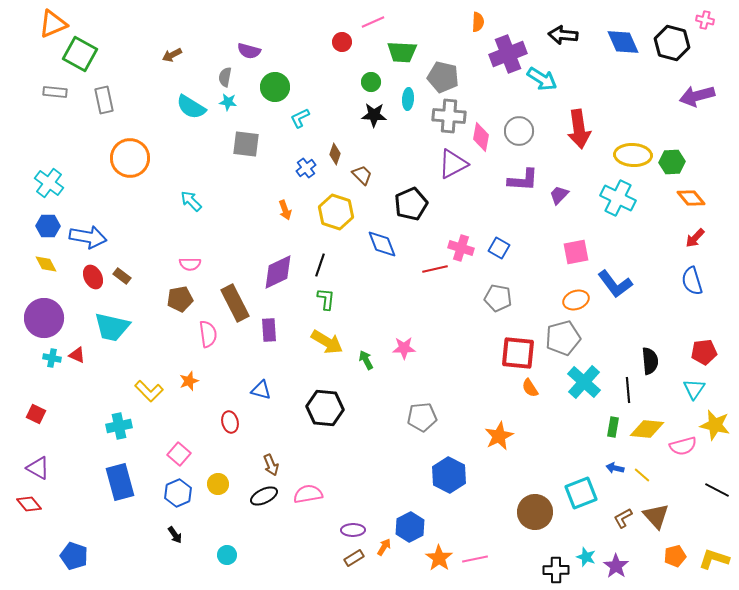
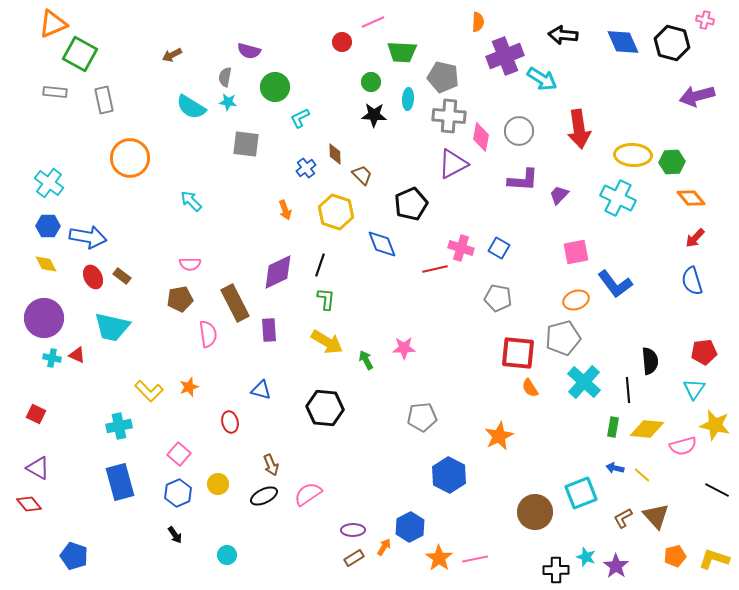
purple cross at (508, 54): moved 3 px left, 2 px down
brown diamond at (335, 154): rotated 20 degrees counterclockwise
orange star at (189, 381): moved 6 px down
pink semicircle at (308, 494): rotated 24 degrees counterclockwise
